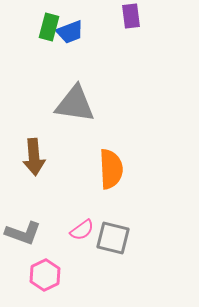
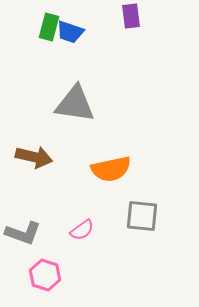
blue trapezoid: rotated 40 degrees clockwise
brown arrow: rotated 72 degrees counterclockwise
orange semicircle: rotated 81 degrees clockwise
gray square: moved 29 px right, 22 px up; rotated 8 degrees counterclockwise
pink hexagon: rotated 16 degrees counterclockwise
